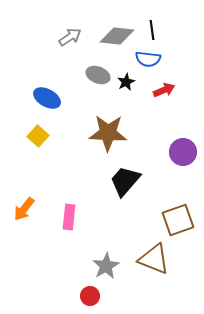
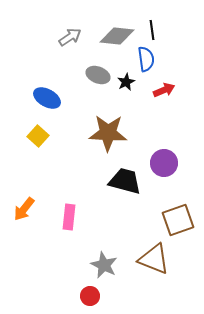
blue semicircle: moved 2 px left; rotated 105 degrees counterclockwise
purple circle: moved 19 px left, 11 px down
black trapezoid: rotated 64 degrees clockwise
gray star: moved 2 px left, 1 px up; rotated 16 degrees counterclockwise
